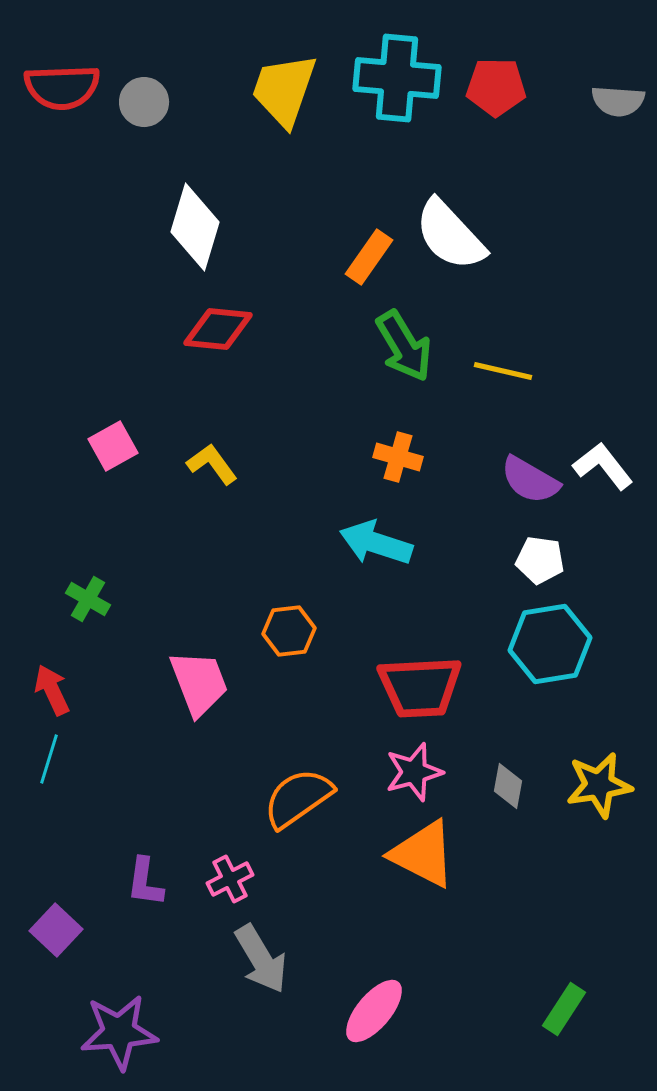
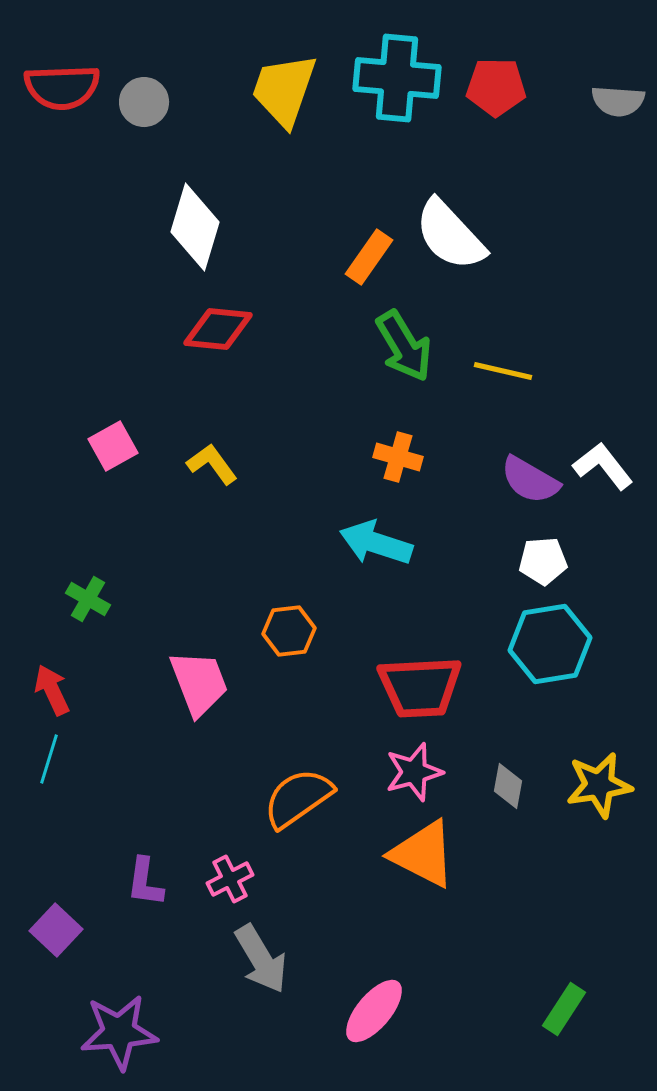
white pentagon: moved 3 px right, 1 px down; rotated 12 degrees counterclockwise
